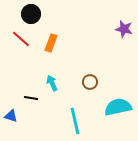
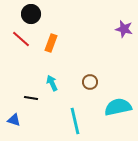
blue triangle: moved 3 px right, 4 px down
